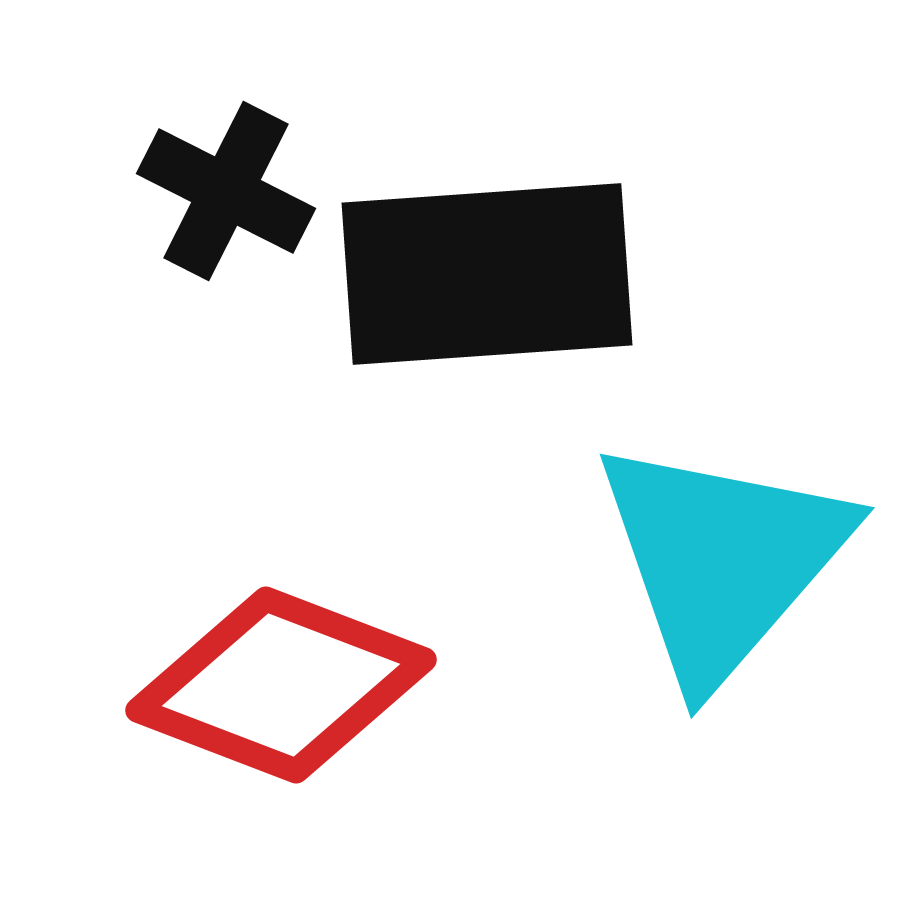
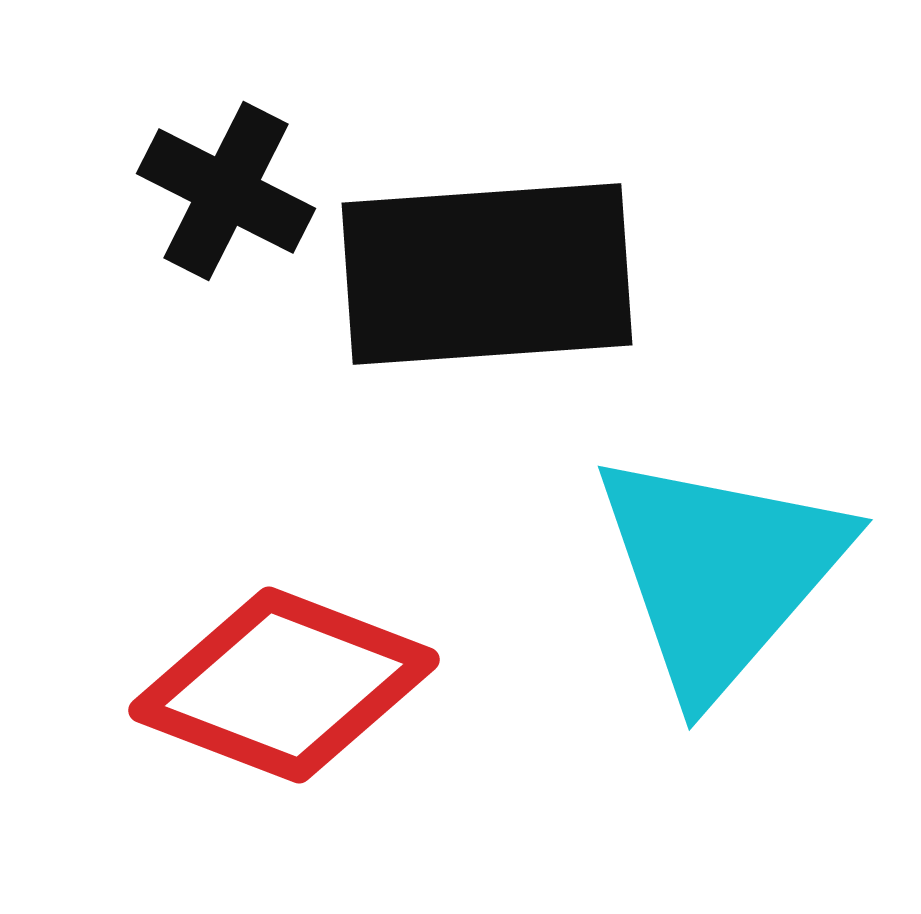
cyan triangle: moved 2 px left, 12 px down
red diamond: moved 3 px right
